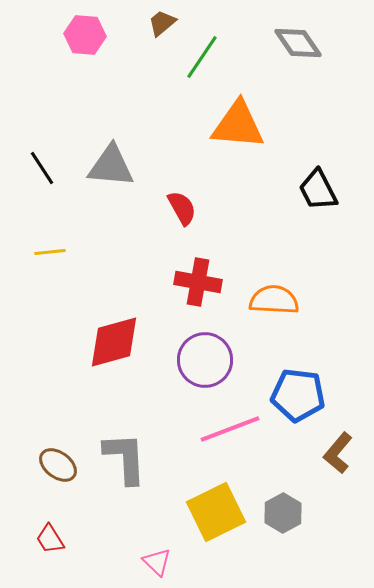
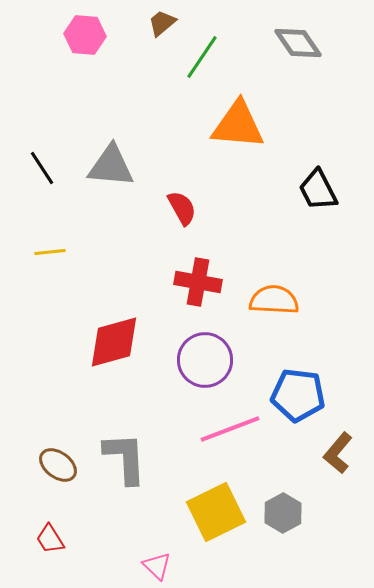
pink triangle: moved 4 px down
